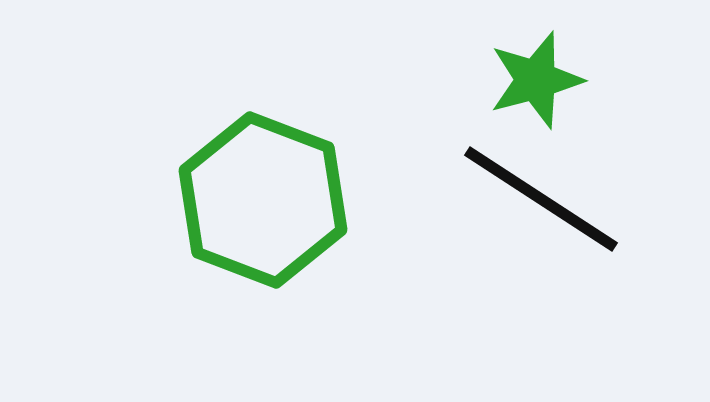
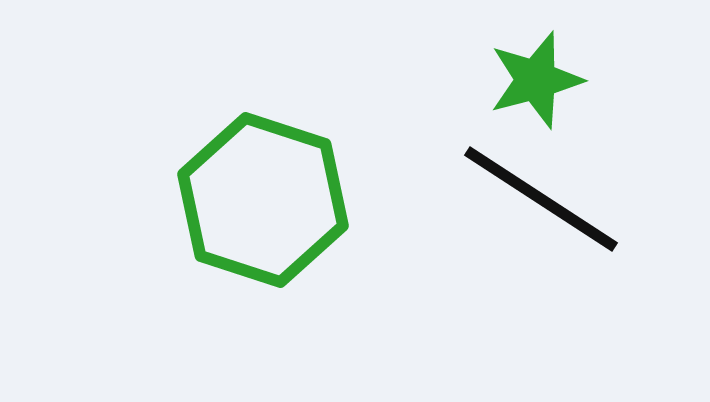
green hexagon: rotated 3 degrees counterclockwise
